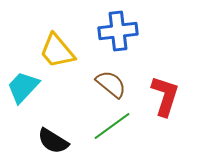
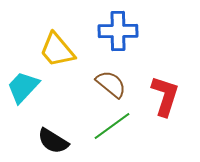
blue cross: rotated 6 degrees clockwise
yellow trapezoid: moved 1 px up
